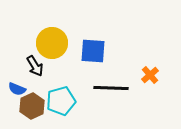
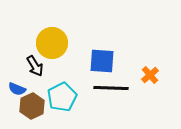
blue square: moved 9 px right, 10 px down
cyan pentagon: moved 1 px right, 4 px up; rotated 12 degrees counterclockwise
